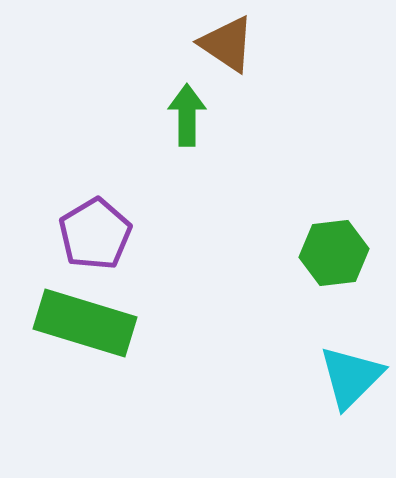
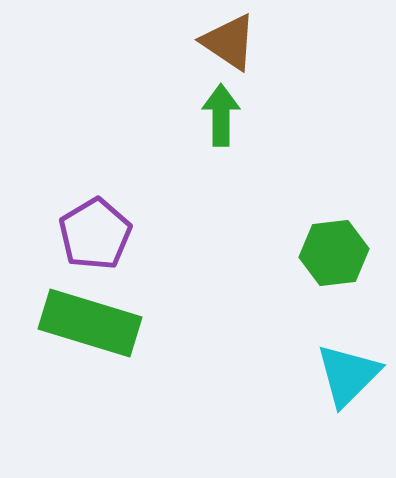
brown triangle: moved 2 px right, 2 px up
green arrow: moved 34 px right
green rectangle: moved 5 px right
cyan triangle: moved 3 px left, 2 px up
